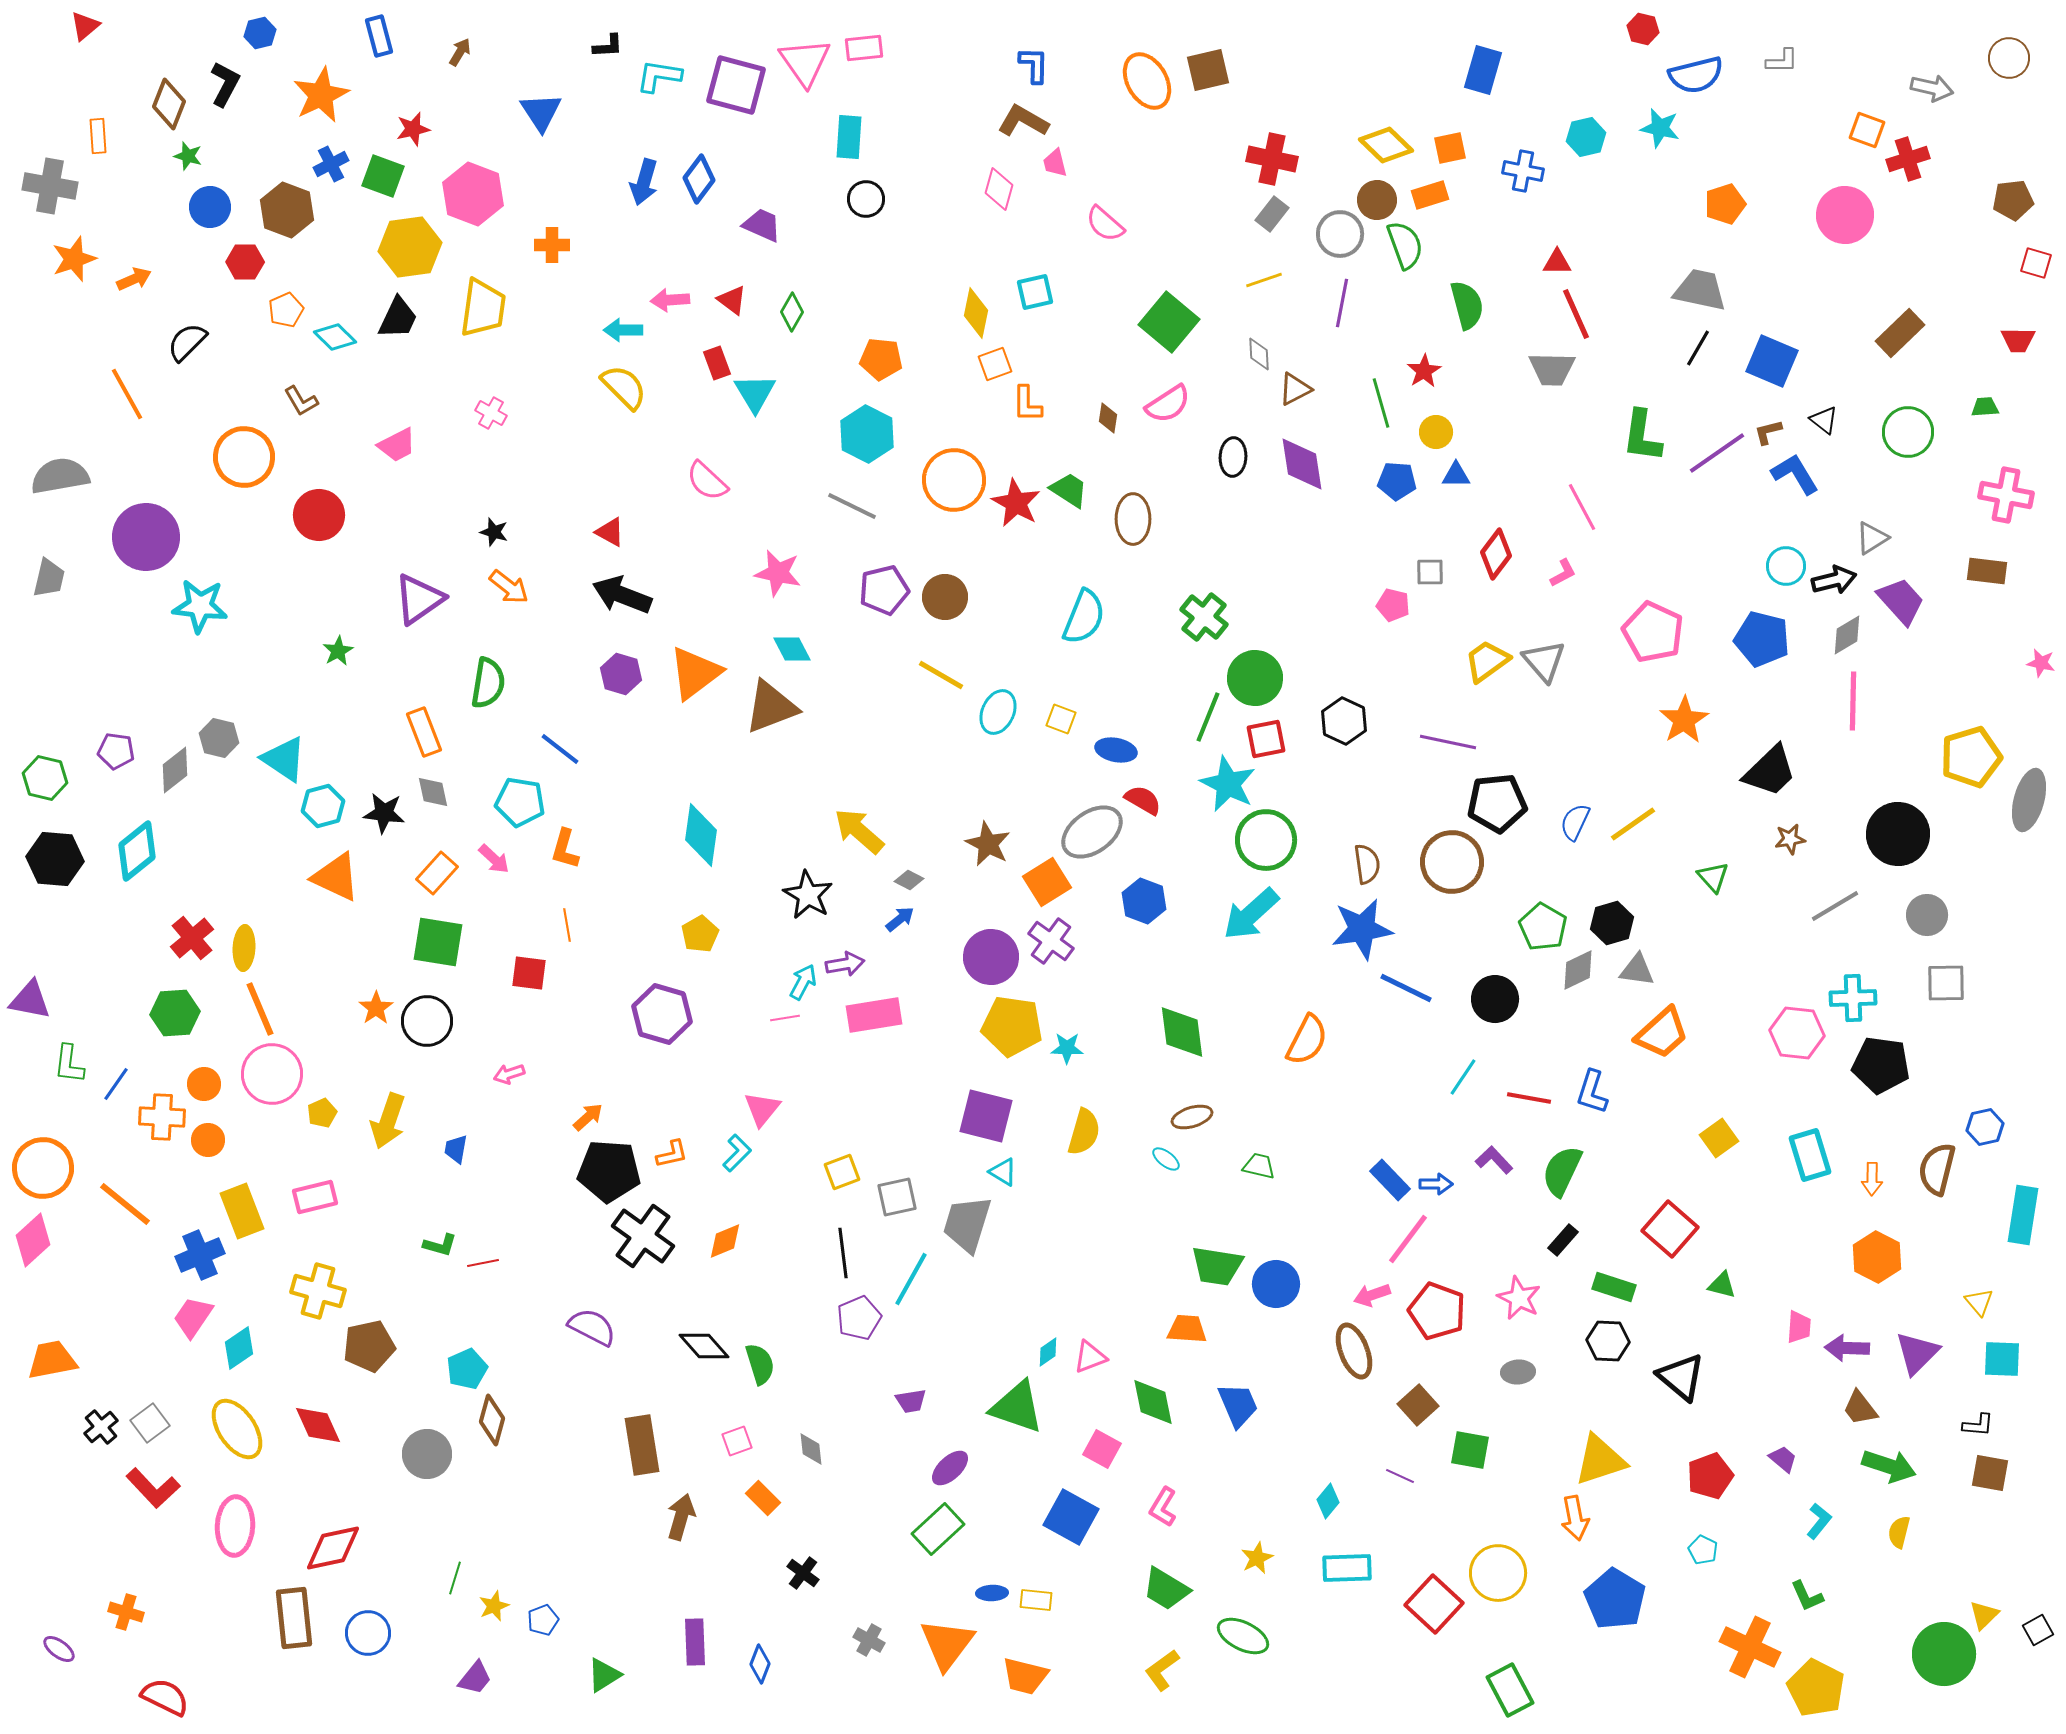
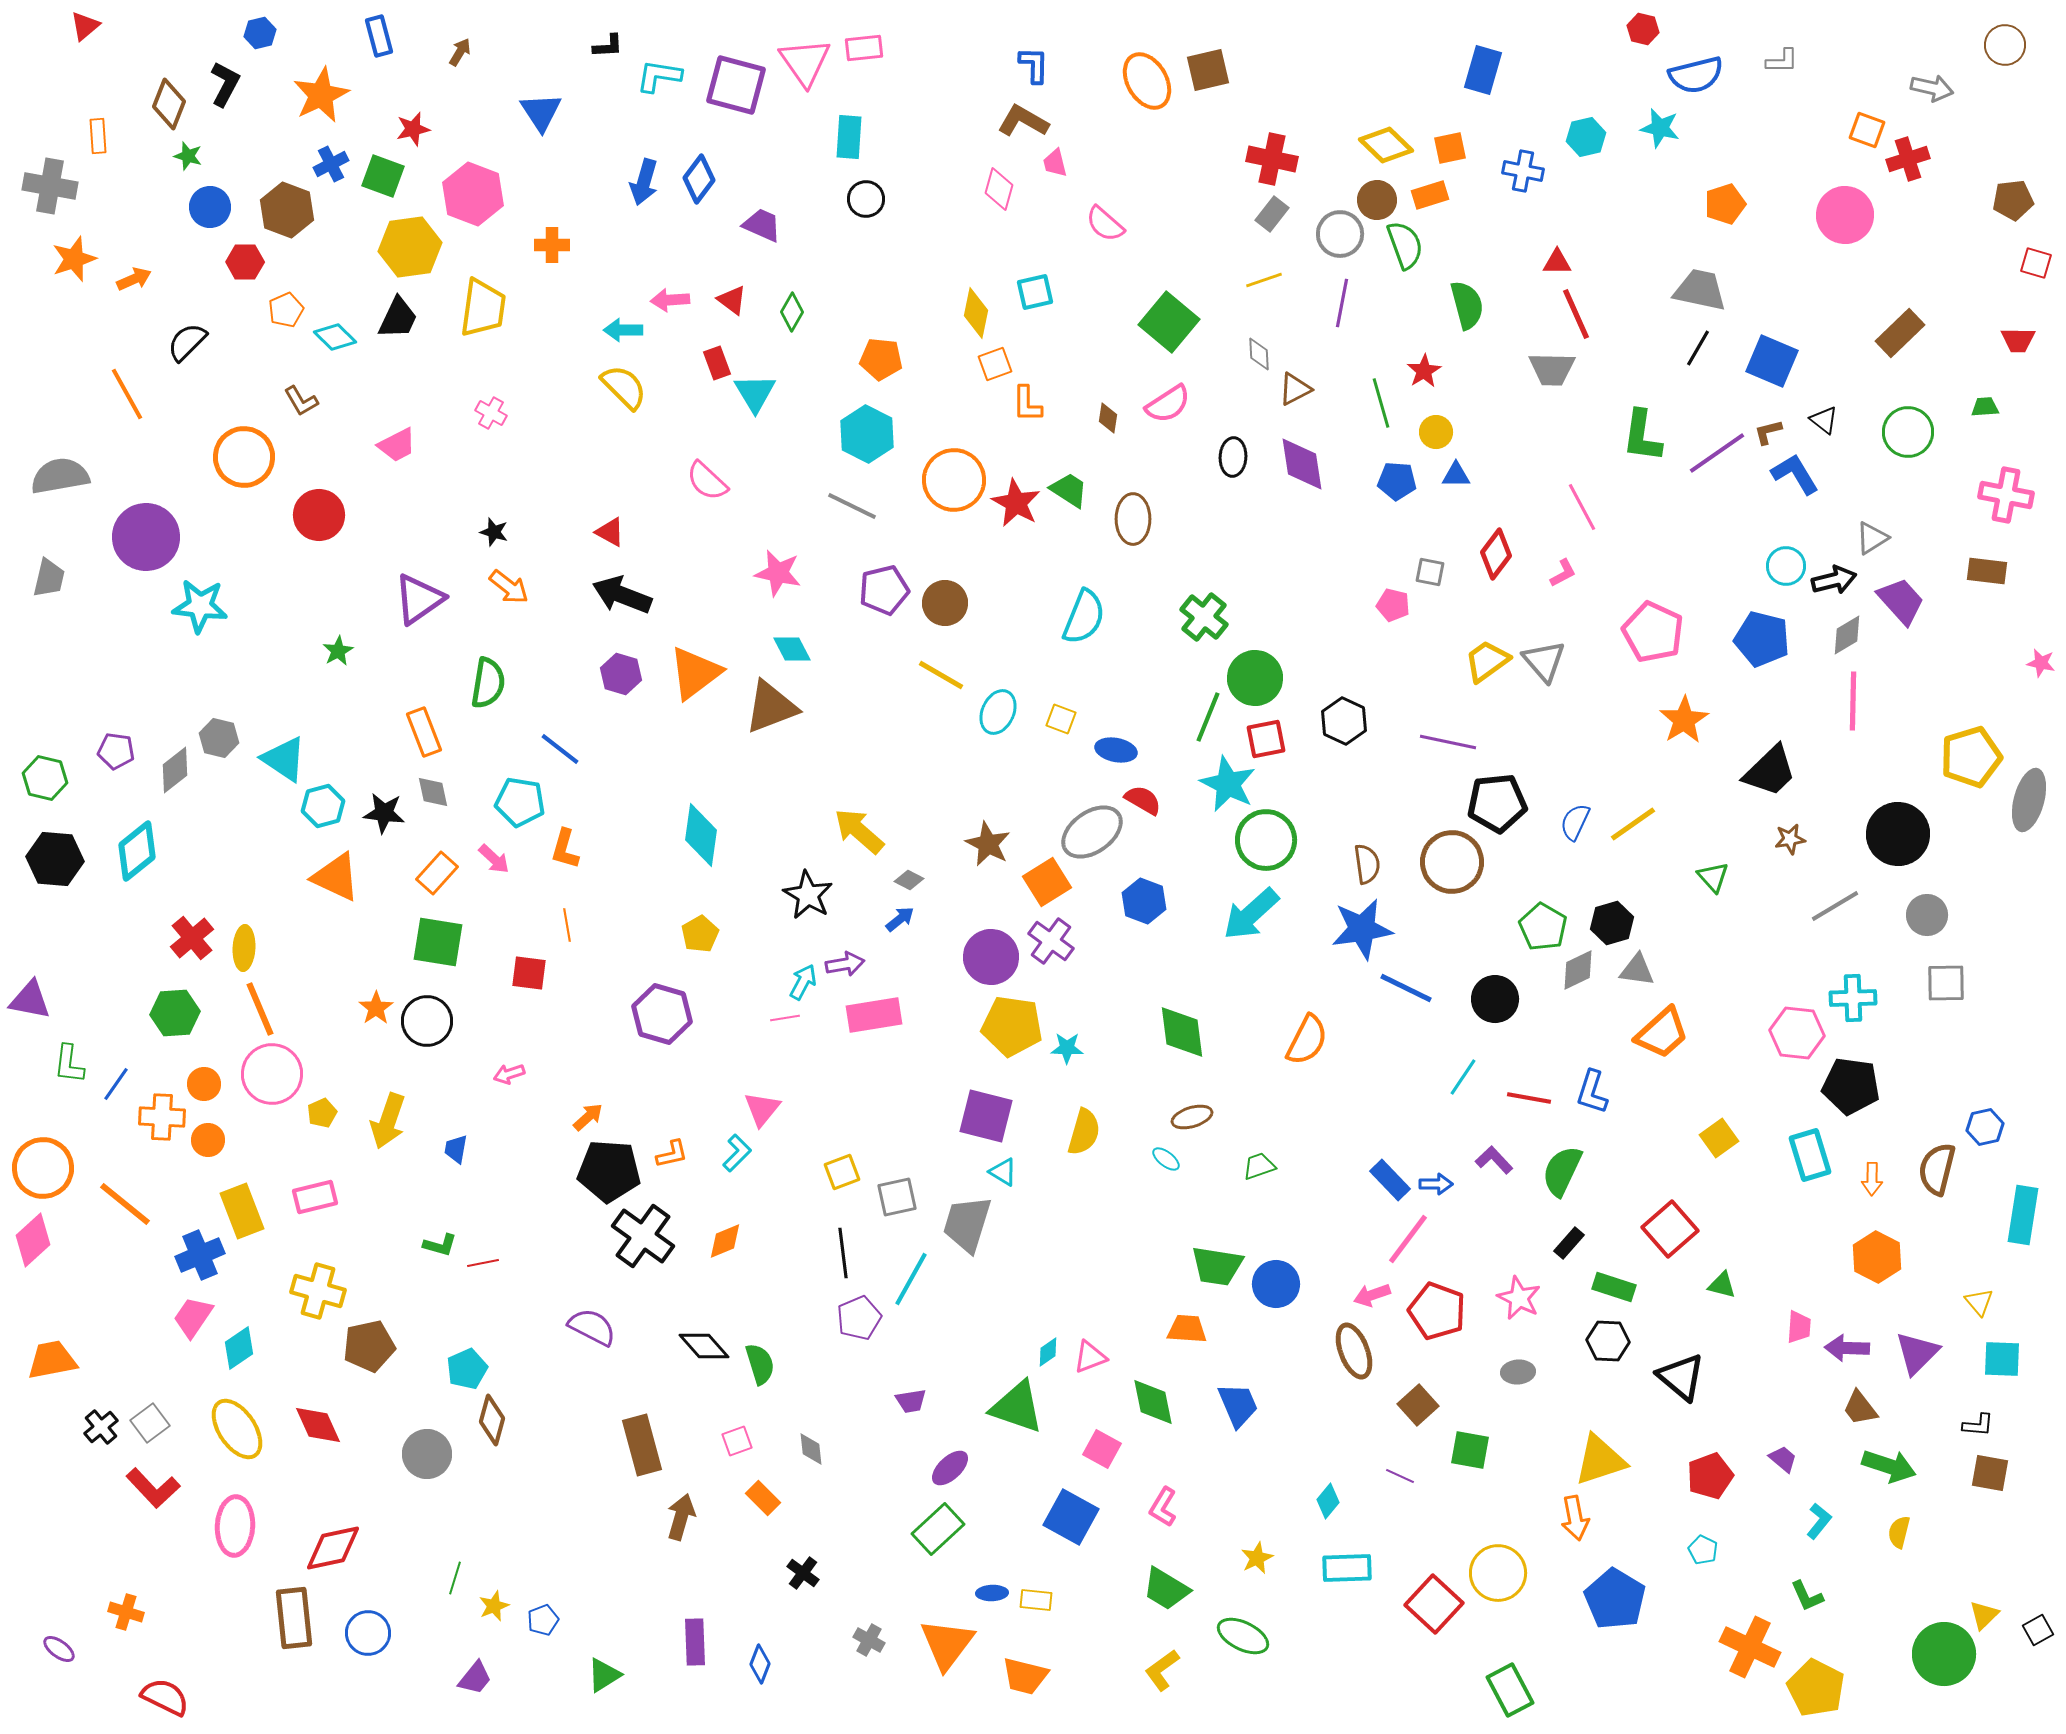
brown circle at (2009, 58): moved 4 px left, 13 px up
gray square at (1430, 572): rotated 12 degrees clockwise
brown circle at (945, 597): moved 6 px down
black pentagon at (1881, 1065): moved 30 px left, 21 px down
green trapezoid at (1259, 1166): rotated 32 degrees counterclockwise
red square at (1670, 1229): rotated 8 degrees clockwise
black rectangle at (1563, 1240): moved 6 px right, 3 px down
brown rectangle at (642, 1445): rotated 6 degrees counterclockwise
